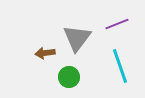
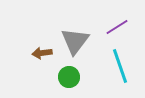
purple line: moved 3 px down; rotated 10 degrees counterclockwise
gray triangle: moved 2 px left, 3 px down
brown arrow: moved 3 px left
